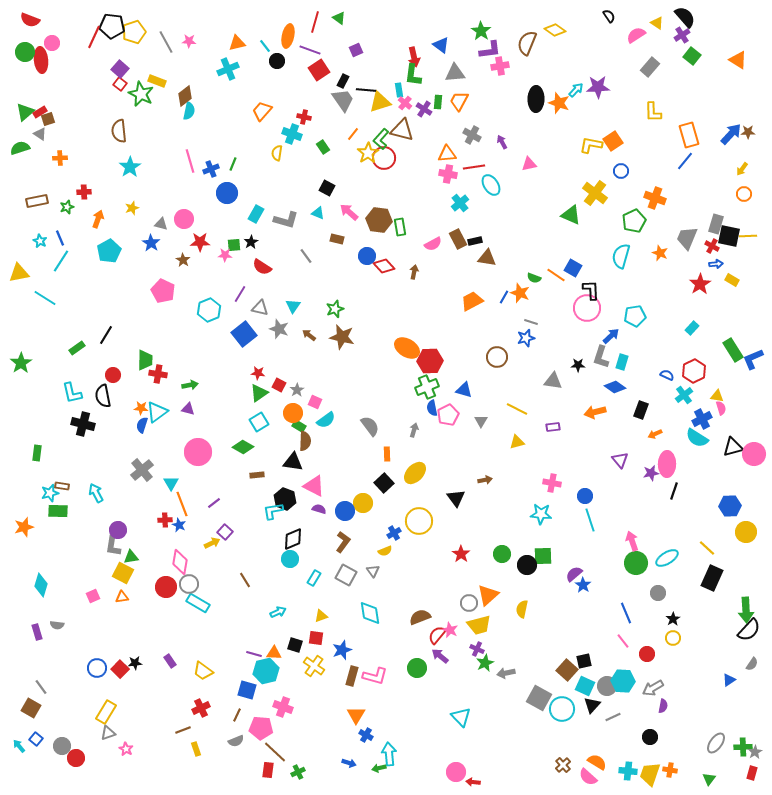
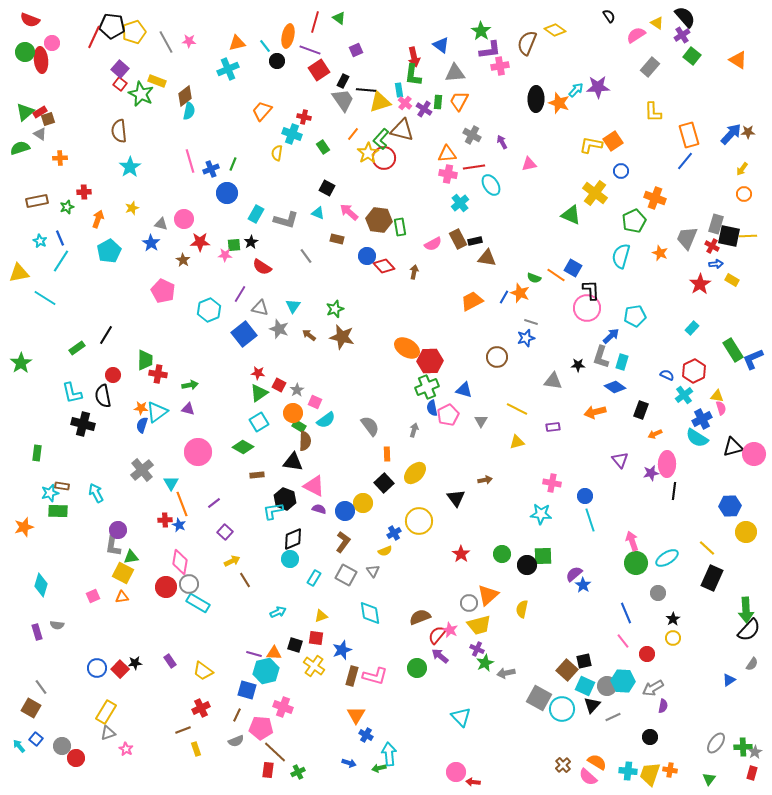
black line at (674, 491): rotated 12 degrees counterclockwise
yellow arrow at (212, 543): moved 20 px right, 18 px down
